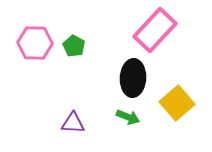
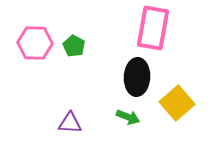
pink rectangle: moved 2 px left, 2 px up; rotated 33 degrees counterclockwise
black ellipse: moved 4 px right, 1 px up
purple triangle: moved 3 px left
